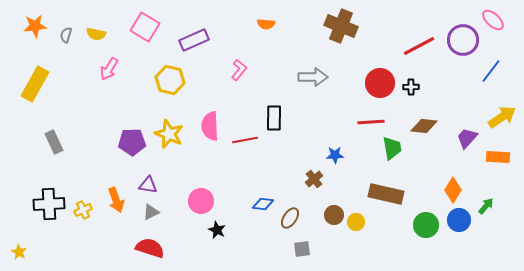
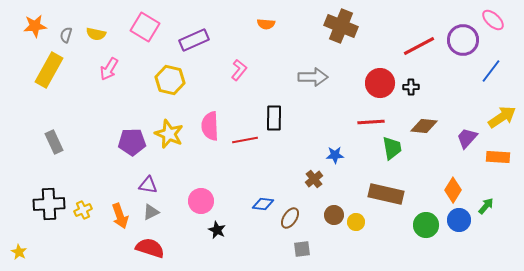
yellow rectangle at (35, 84): moved 14 px right, 14 px up
orange arrow at (116, 200): moved 4 px right, 16 px down
